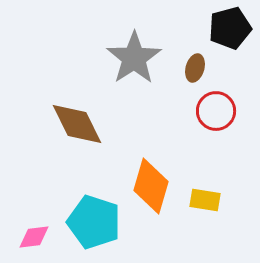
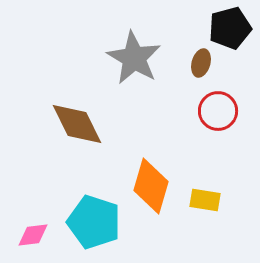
gray star: rotated 8 degrees counterclockwise
brown ellipse: moved 6 px right, 5 px up
red circle: moved 2 px right
pink diamond: moved 1 px left, 2 px up
